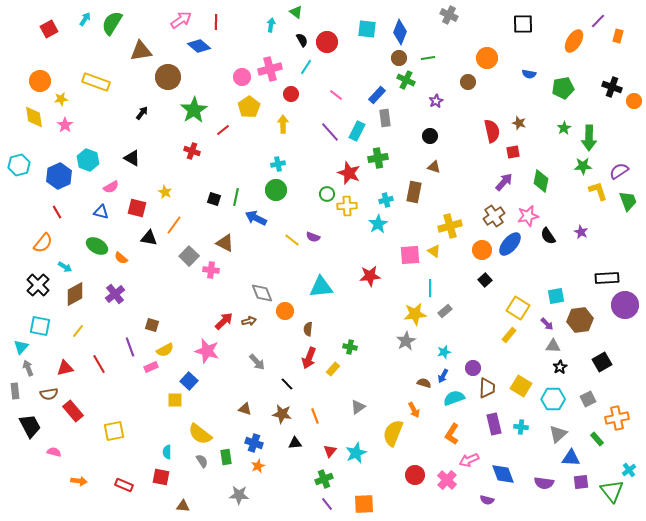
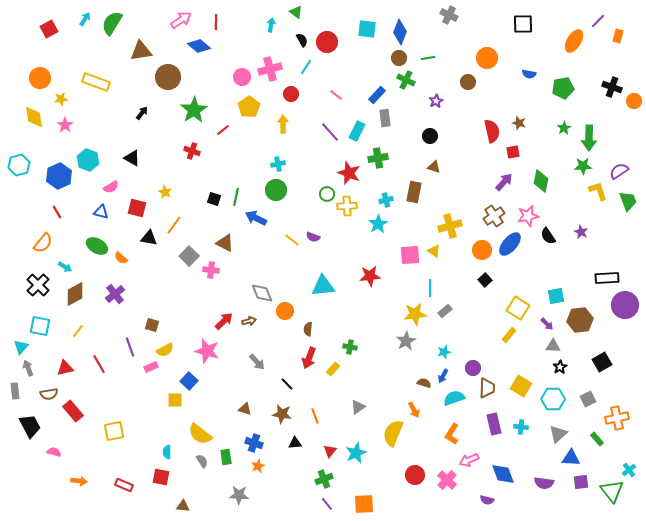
orange circle at (40, 81): moved 3 px up
cyan triangle at (321, 287): moved 2 px right, 1 px up
